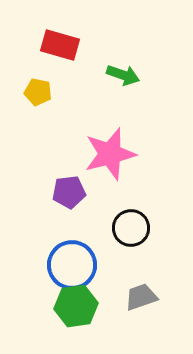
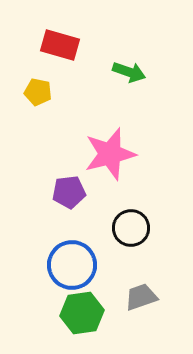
green arrow: moved 6 px right, 3 px up
green hexagon: moved 6 px right, 7 px down
